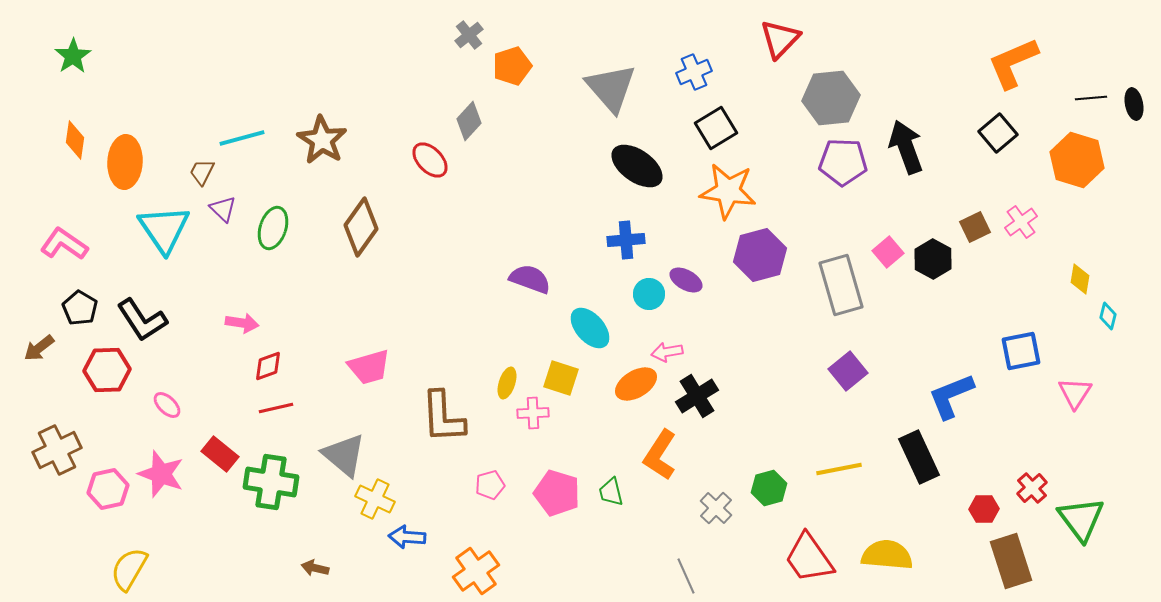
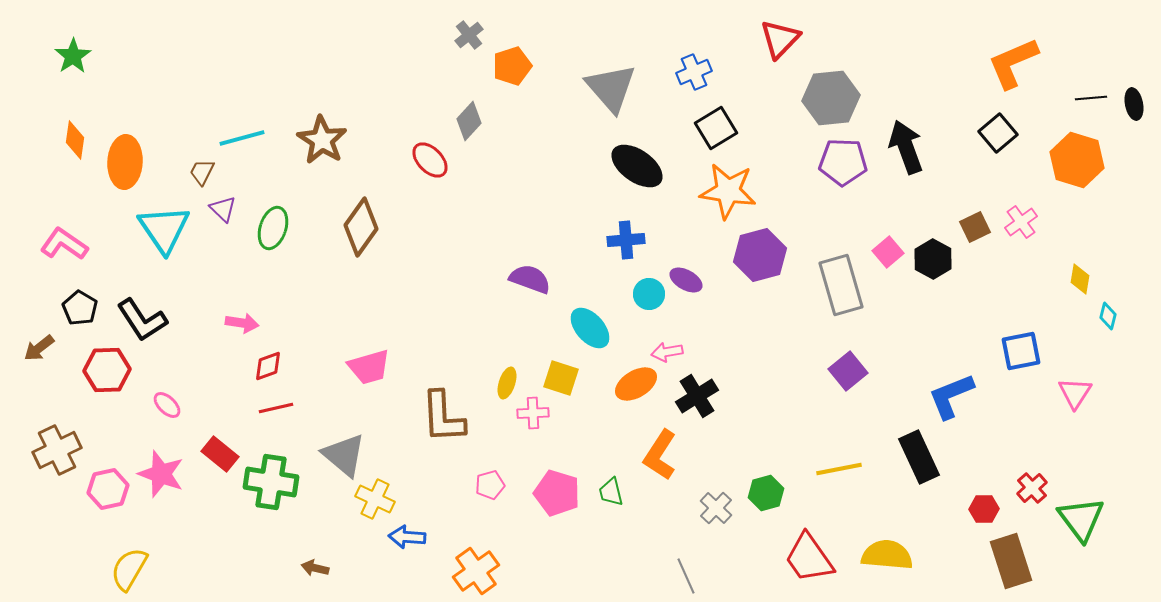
green hexagon at (769, 488): moved 3 px left, 5 px down
